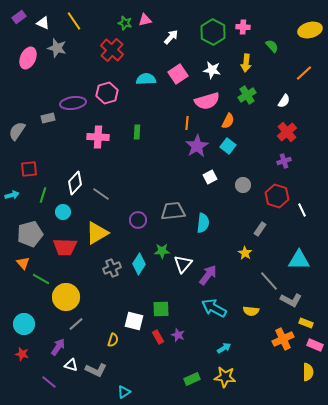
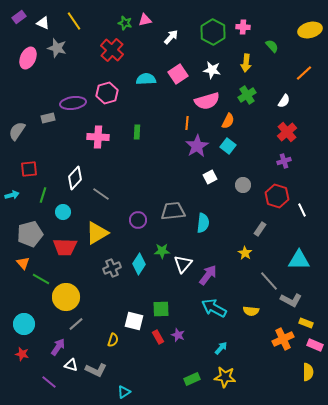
white diamond at (75, 183): moved 5 px up
cyan arrow at (224, 348): moved 3 px left; rotated 16 degrees counterclockwise
